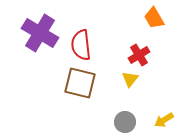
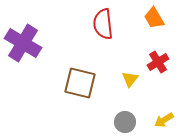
purple cross: moved 17 px left, 10 px down
red semicircle: moved 22 px right, 21 px up
red cross: moved 19 px right, 7 px down
